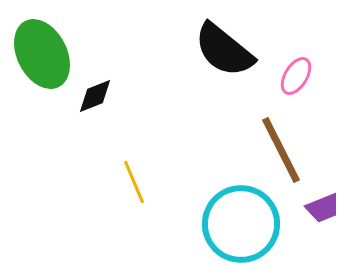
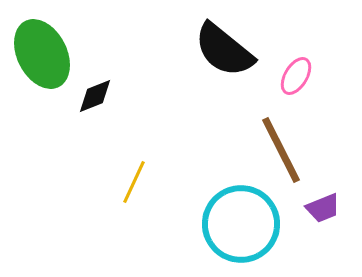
yellow line: rotated 48 degrees clockwise
